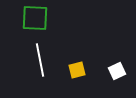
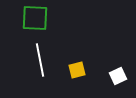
white square: moved 1 px right, 5 px down
